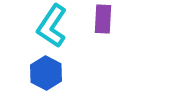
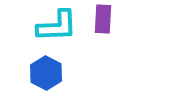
cyan L-shape: moved 5 px right; rotated 126 degrees counterclockwise
